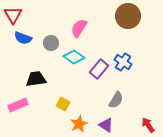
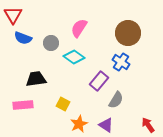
brown circle: moved 17 px down
blue cross: moved 2 px left
purple rectangle: moved 12 px down
pink rectangle: moved 5 px right; rotated 18 degrees clockwise
